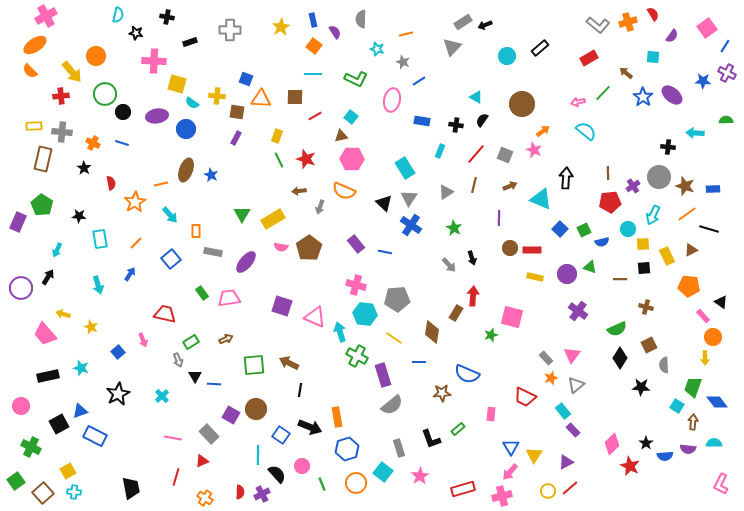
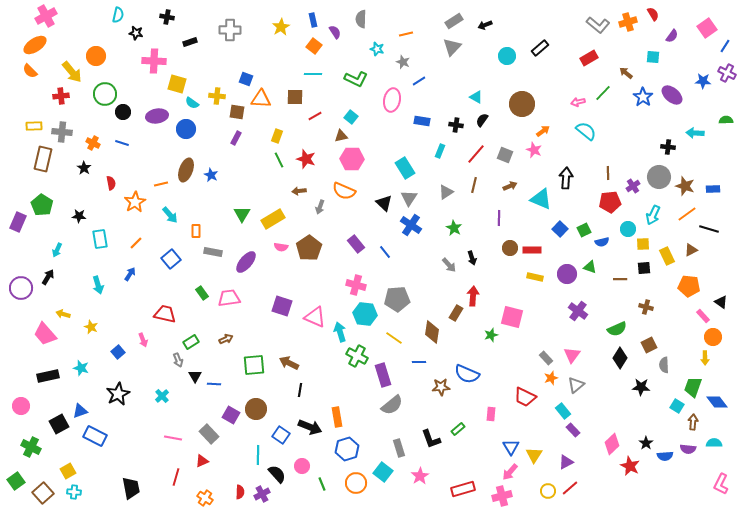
gray rectangle at (463, 22): moved 9 px left, 1 px up
blue line at (385, 252): rotated 40 degrees clockwise
brown star at (442, 393): moved 1 px left, 6 px up
